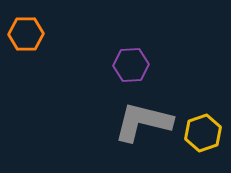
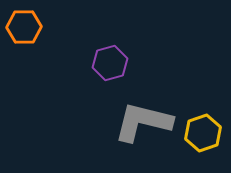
orange hexagon: moved 2 px left, 7 px up
purple hexagon: moved 21 px left, 2 px up; rotated 12 degrees counterclockwise
